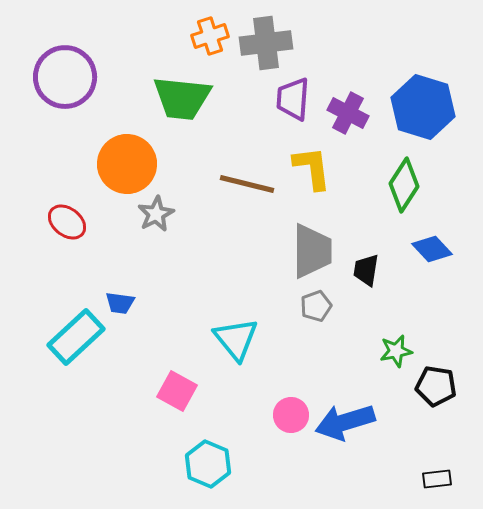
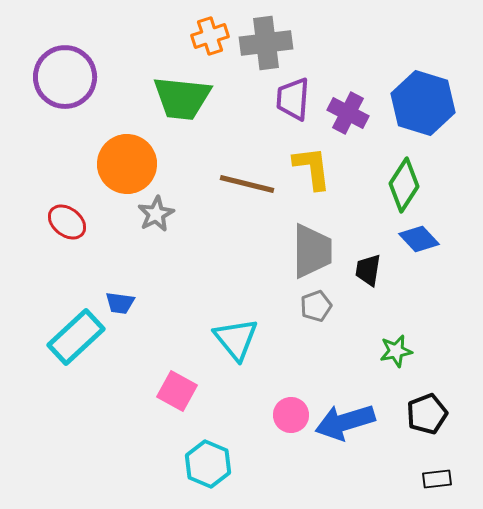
blue hexagon: moved 4 px up
blue diamond: moved 13 px left, 10 px up
black trapezoid: moved 2 px right
black pentagon: moved 9 px left, 28 px down; rotated 30 degrees counterclockwise
